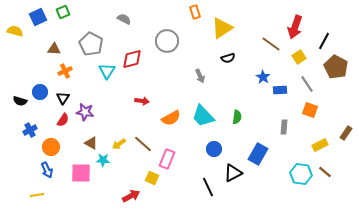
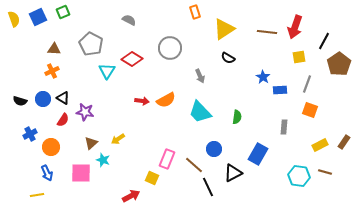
gray semicircle at (124, 19): moved 5 px right, 1 px down
yellow triangle at (222, 28): moved 2 px right, 1 px down
yellow semicircle at (15, 31): moved 1 px left, 12 px up; rotated 56 degrees clockwise
gray circle at (167, 41): moved 3 px right, 7 px down
brown line at (271, 44): moved 4 px left, 12 px up; rotated 30 degrees counterclockwise
yellow square at (299, 57): rotated 24 degrees clockwise
black semicircle at (228, 58): rotated 48 degrees clockwise
red diamond at (132, 59): rotated 45 degrees clockwise
brown pentagon at (336, 67): moved 3 px right, 3 px up; rotated 10 degrees clockwise
orange cross at (65, 71): moved 13 px left
gray line at (307, 84): rotated 54 degrees clockwise
blue circle at (40, 92): moved 3 px right, 7 px down
black triangle at (63, 98): rotated 32 degrees counterclockwise
cyan trapezoid at (203, 116): moved 3 px left, 4 px up
orange semicircle at (171, 118): moved 5 px left, 18 px up
blue cross at (30, 130): moved 4 px down
brown rectangle at (346, 133): moved 2 px left, 9 px down
brown triangle at (91, 143): rotated 48 degrees clockwise
yellow arrow at (119, 144): moved 1 px left, 5 px up
brown line at (143, 144): moved 51 px right, 21 px down
cyan star at (103, 160): rotated 16 degrees clockwise
blue arrow at (47, 170): moved 3 px down
brown line at (325, 172): rotated 24 degrees counterclockwise
cyan hexagon at (301, 174): moved 2 px left, 2 px down
